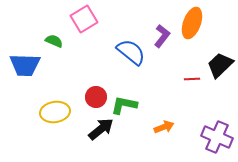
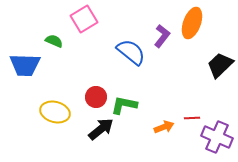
red line: moved 39 px down
yellow ellipse: rotated 24 degrees clockwise
